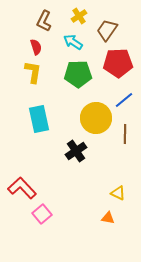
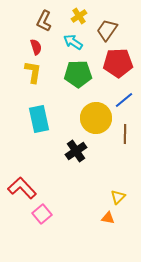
yellow triangle: moved 4 px down; rotated 49 degrees clockwise
